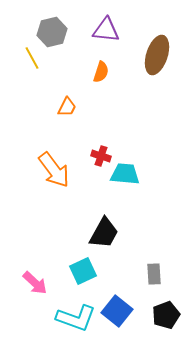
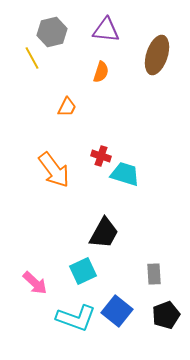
cyan trapezoid: rotated 12 degrees clockwise
